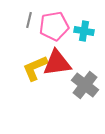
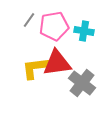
gray line: rotated 21 degrees clockwise
yellow L-shape: rotated 16 degrees clockwise
gray cross: moved 3 px left, 2 px up
